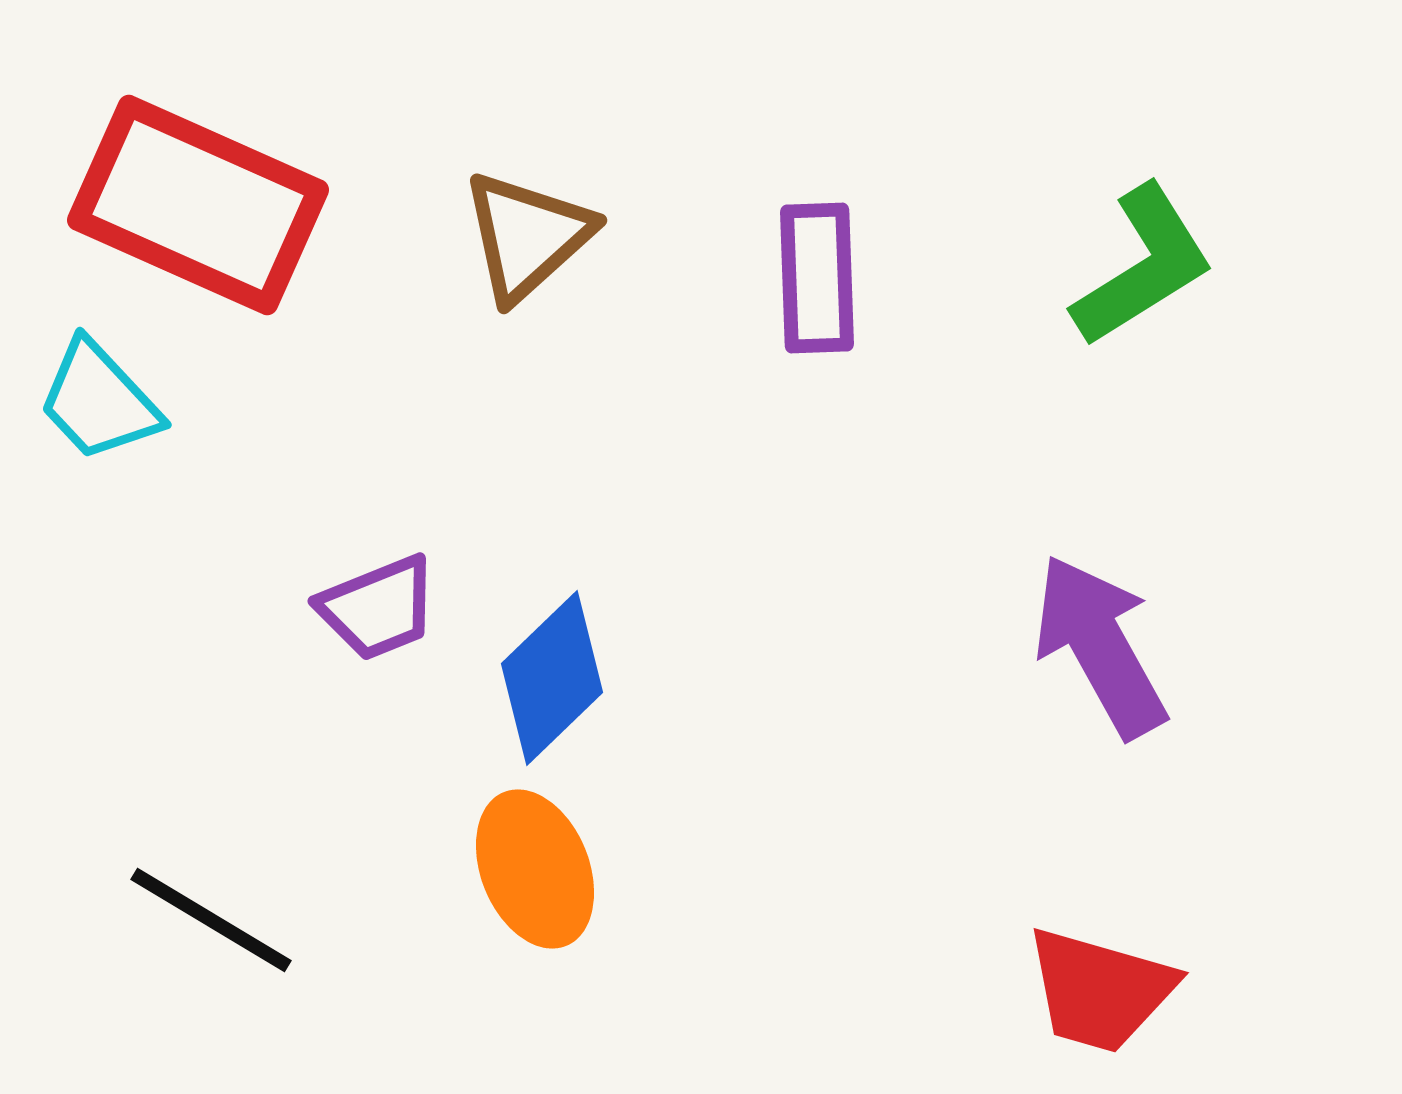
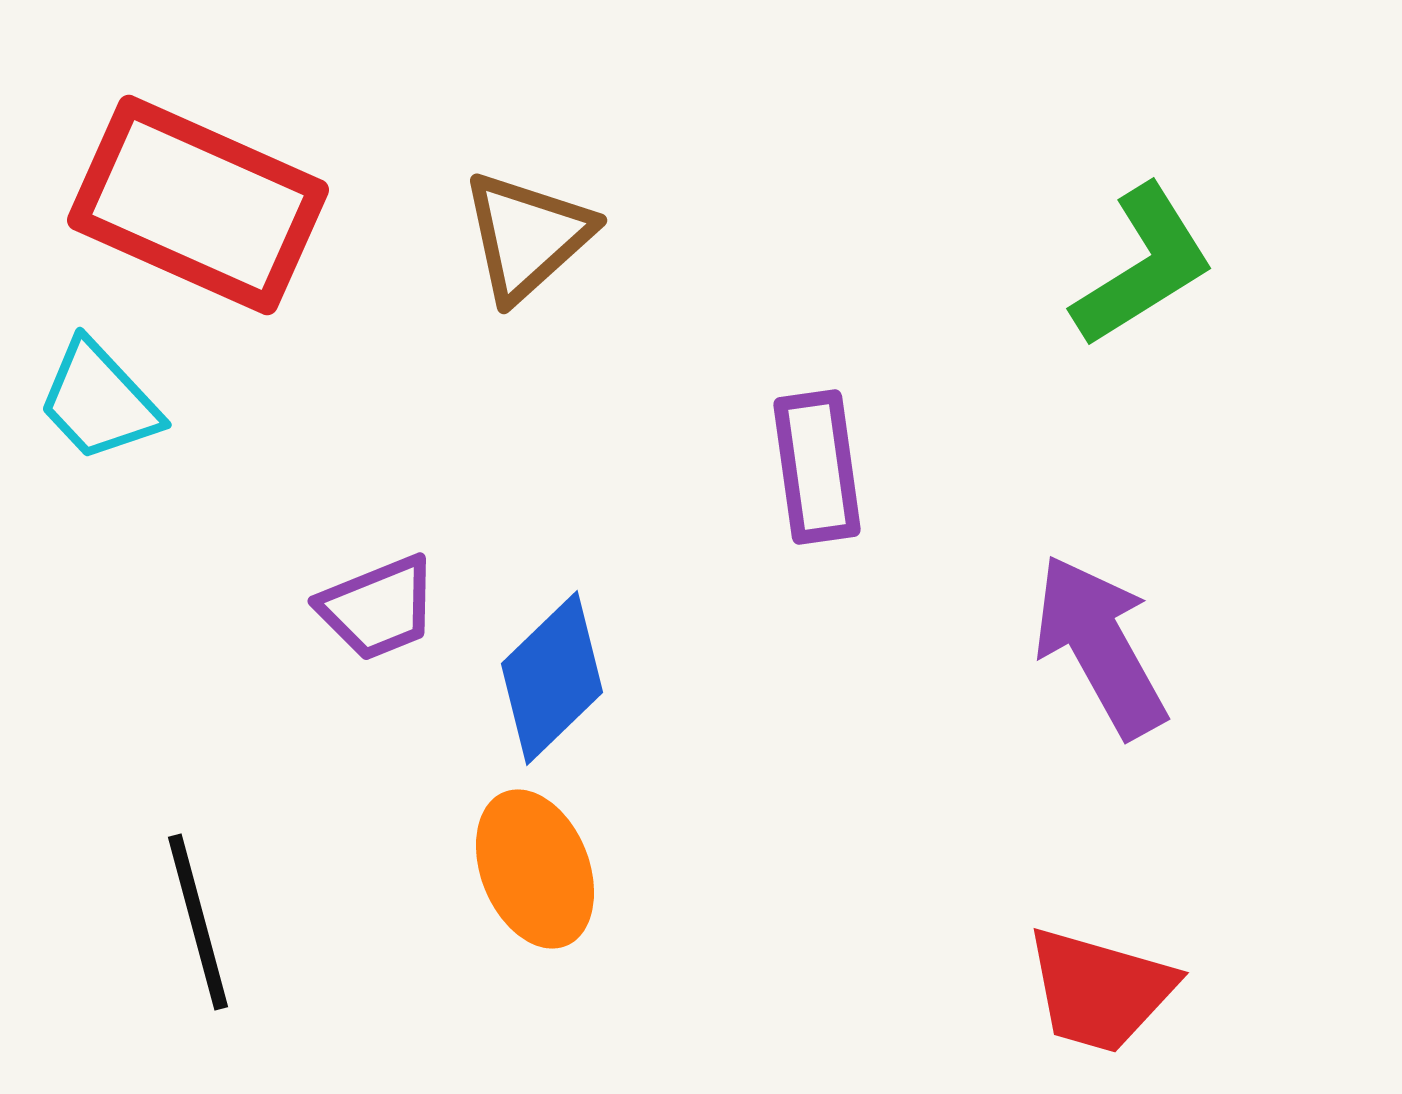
purple rectangle: moved 189 px down; rotated 6 degrees counterclockwise
black line: moved 13 px left, 2 px down; rotated 44 degrees clockwise
